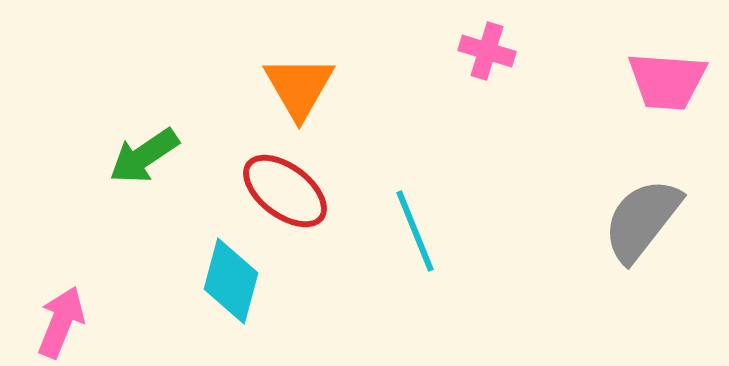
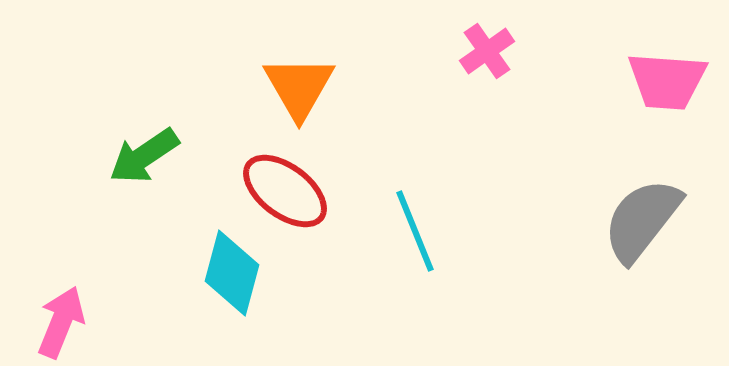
pink cross: rotated 38 degrees clockwise
cyan diamond: moved 1 px right, 8 px up
